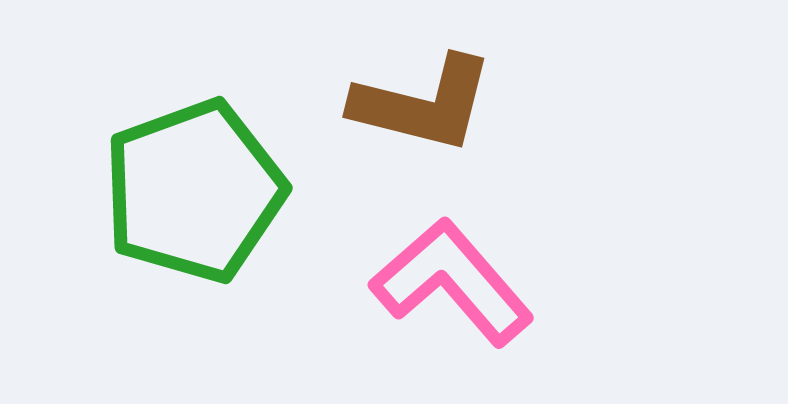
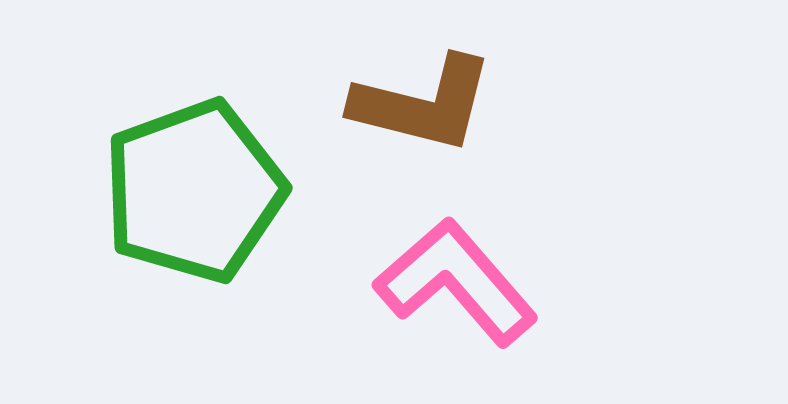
pink L-shape: moved 4 px right
